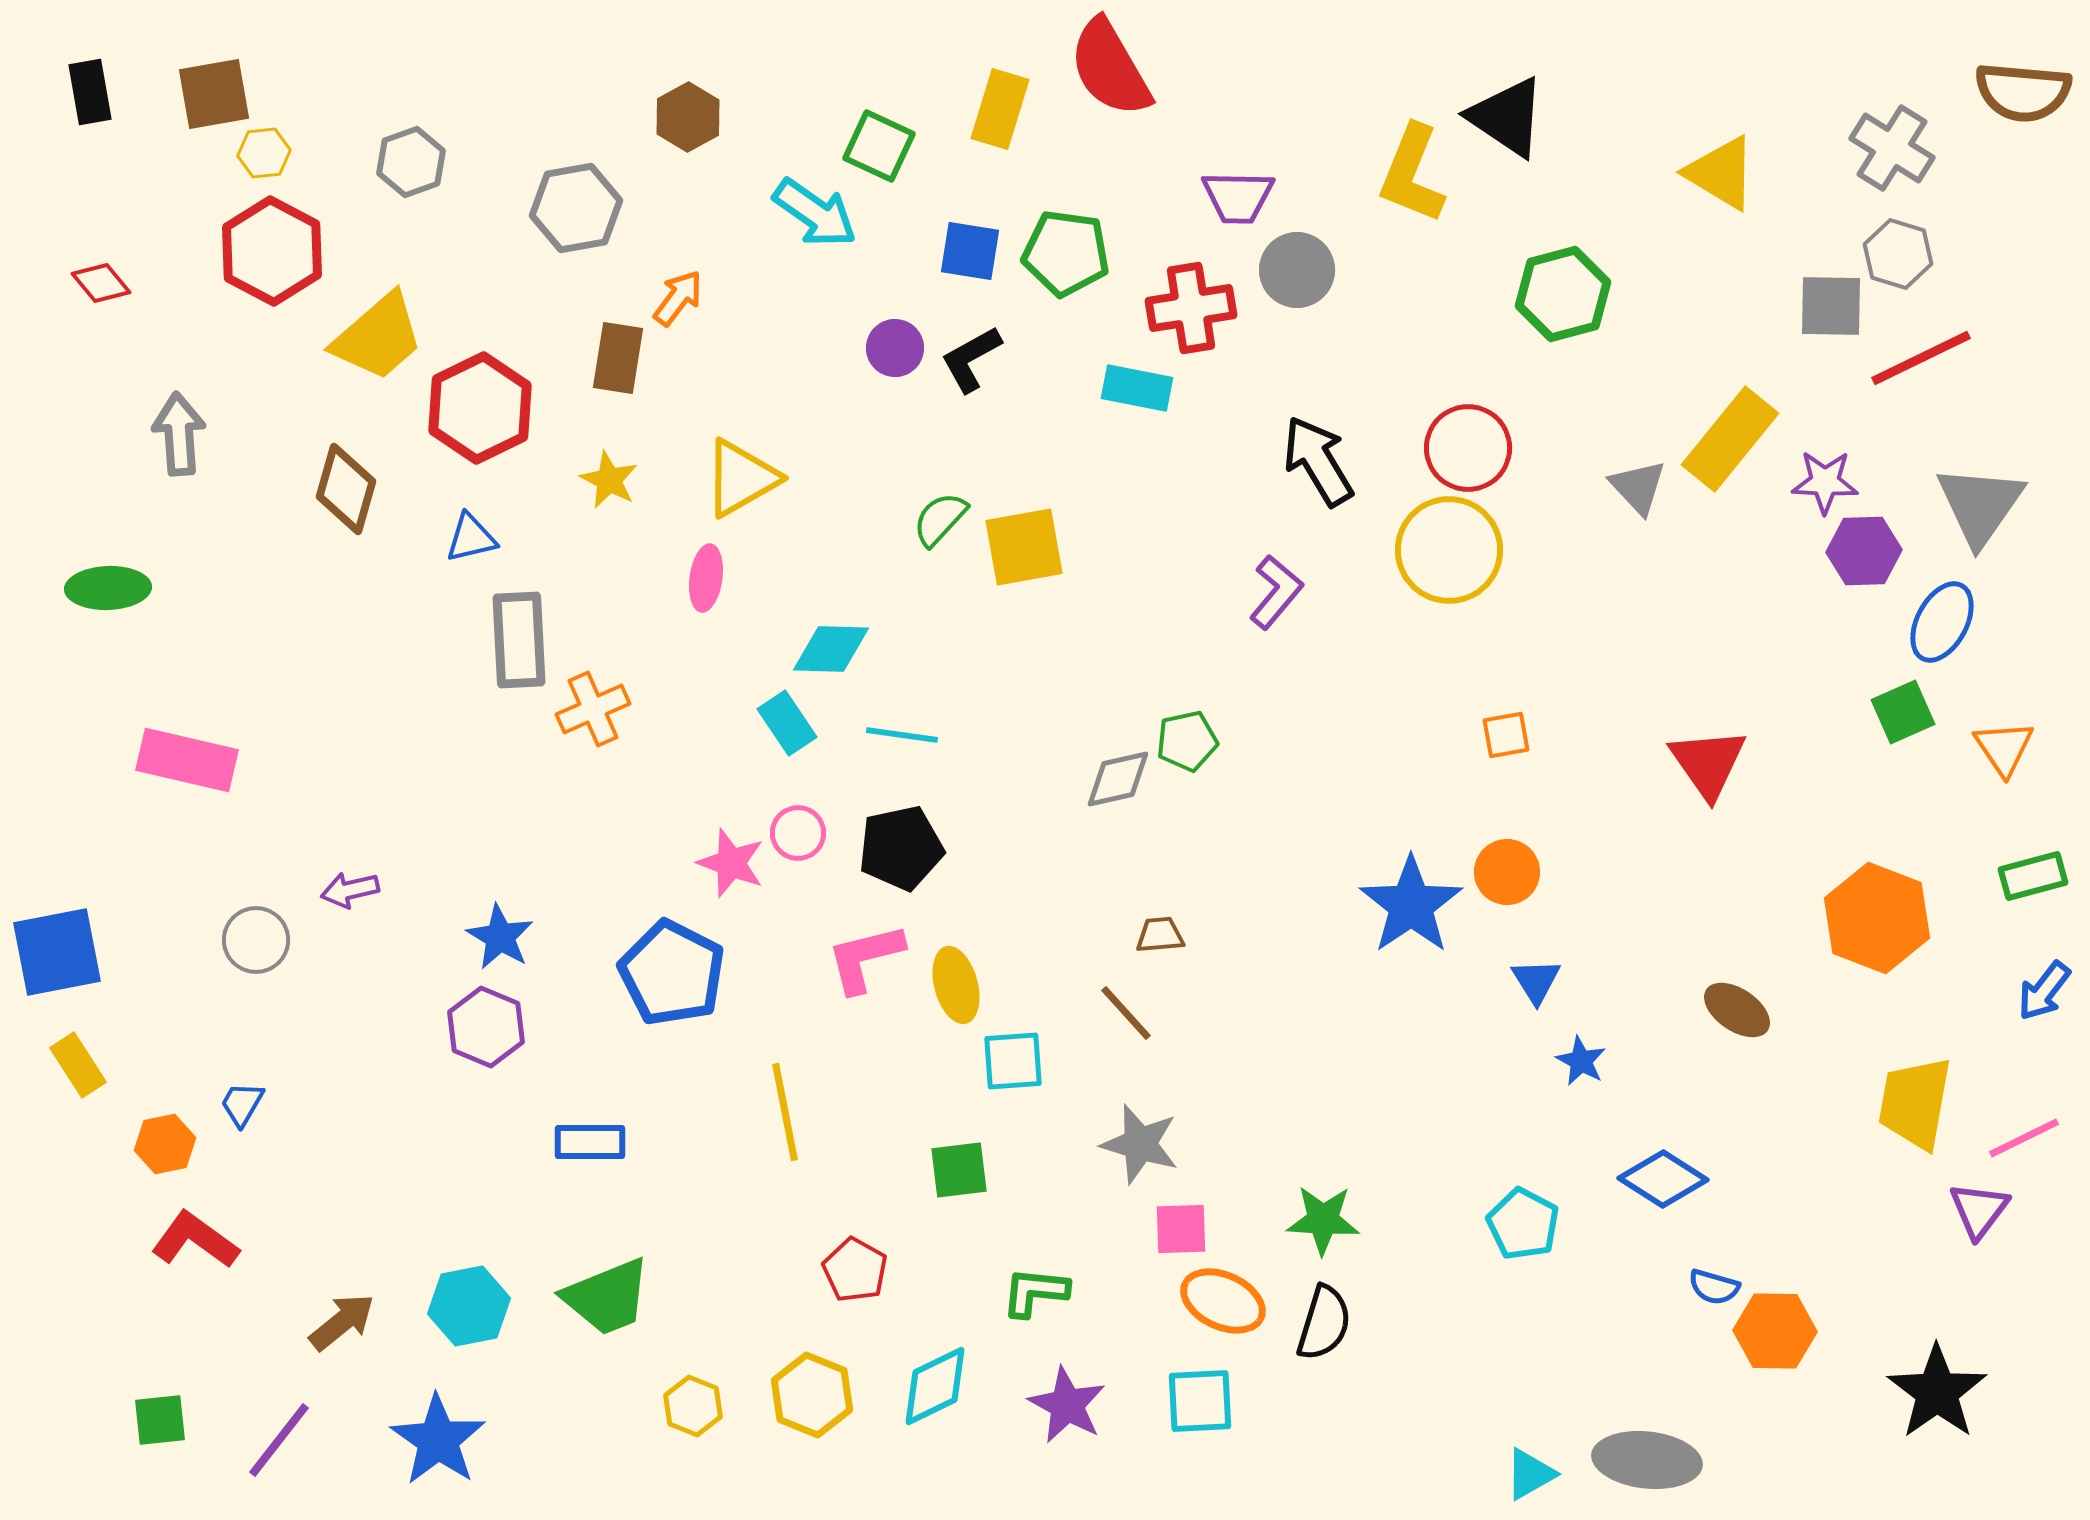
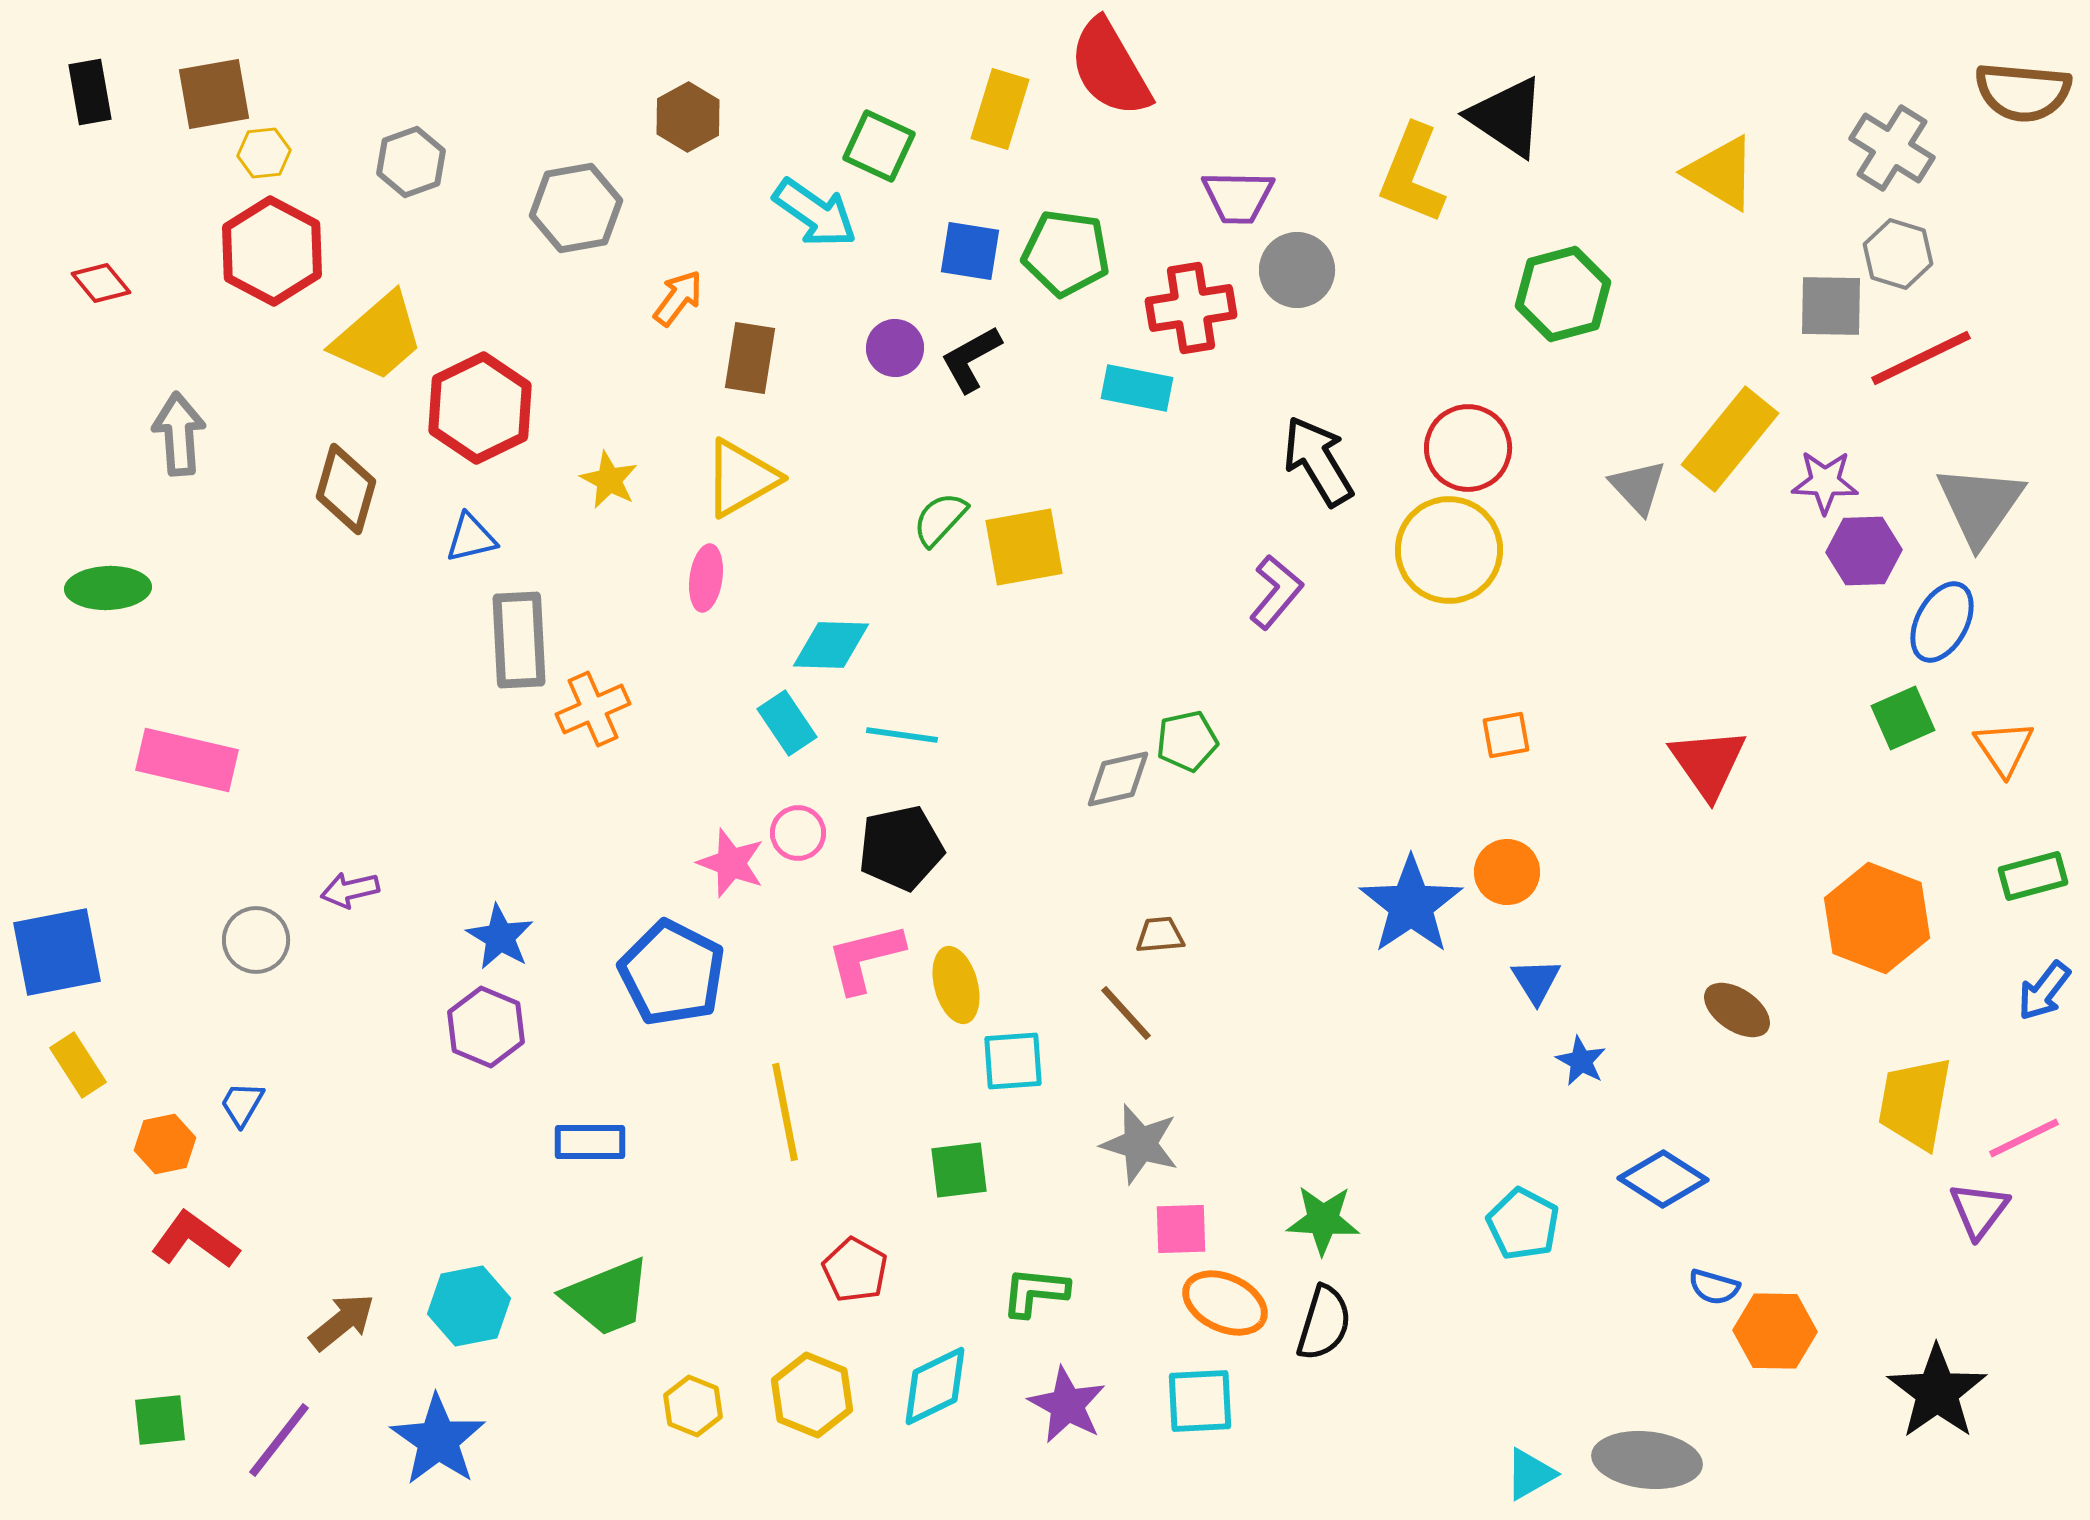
brown rectangle at (618, 358): moved 132 px right
cyan diamond at (831, 649): moved 4 px up
green square at (1903, 712): moved 6 px down
orange ellipse at (1223, 1301): moved 2 px right, 2 px down
